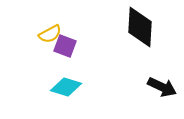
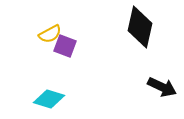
black diamond: rotated 9 degrees clockwise
cyan diamond: moved 17 px left, 12 px down
